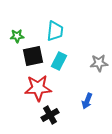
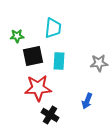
cyan trapezoid: moved 2 px left, 3 px up
cyan rectangle: rotated 24 degrees counterclockwise
black cross: rotated 30 degrees counterclockwise
